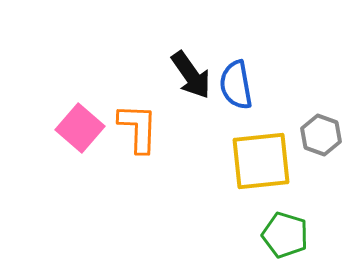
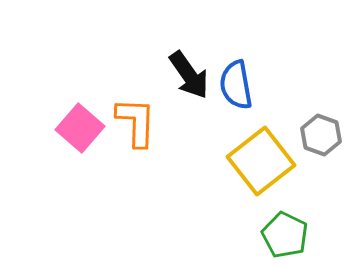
black arrow: moved 2 px left
orange L-shape: moved 2 px left, 6 px up
yellow square: rotated 32 degrees counterclockwise
green pentagon: rotated 9 degrees clockwise
